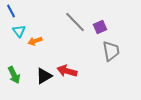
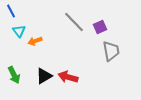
gray line: moved 1 px left
red arrow: moved 1 px right, 6 px down
